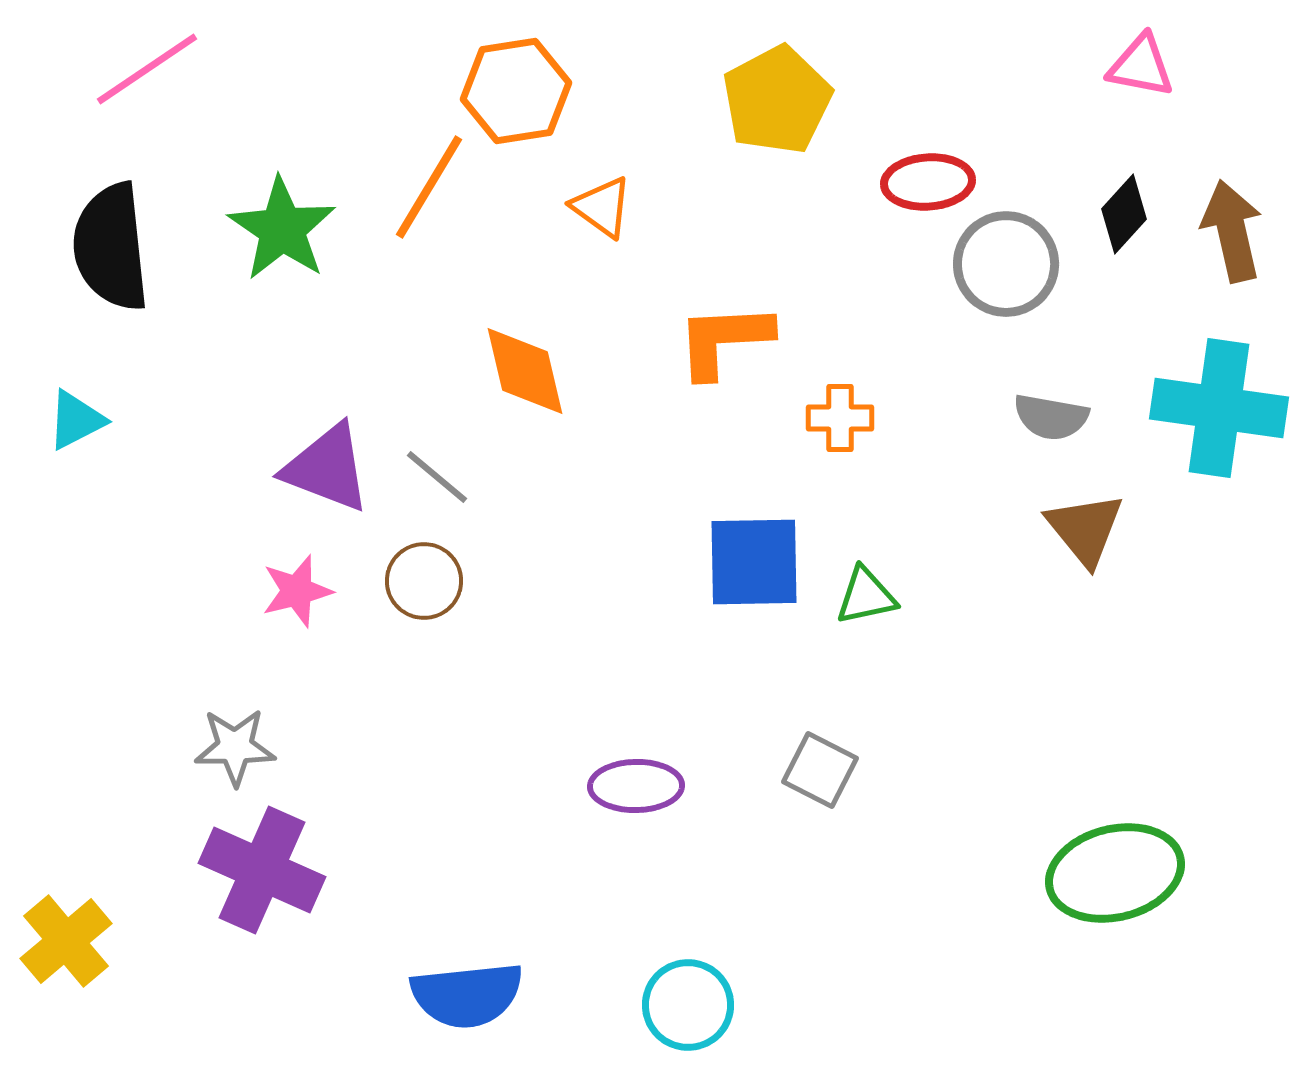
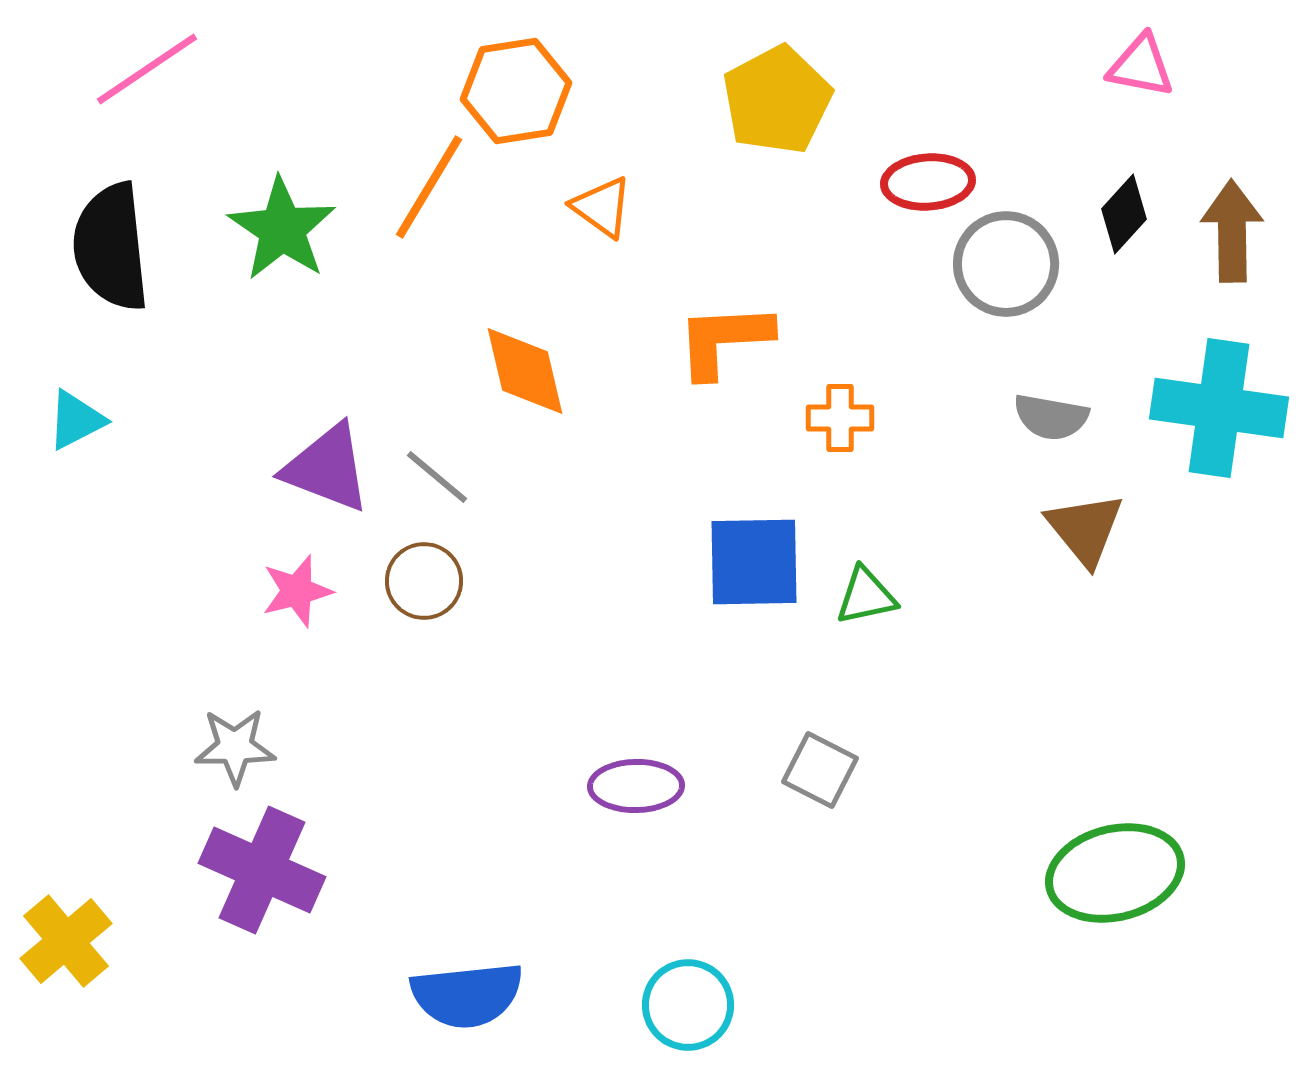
brown arrow: rotated 12 degrees clockwise
